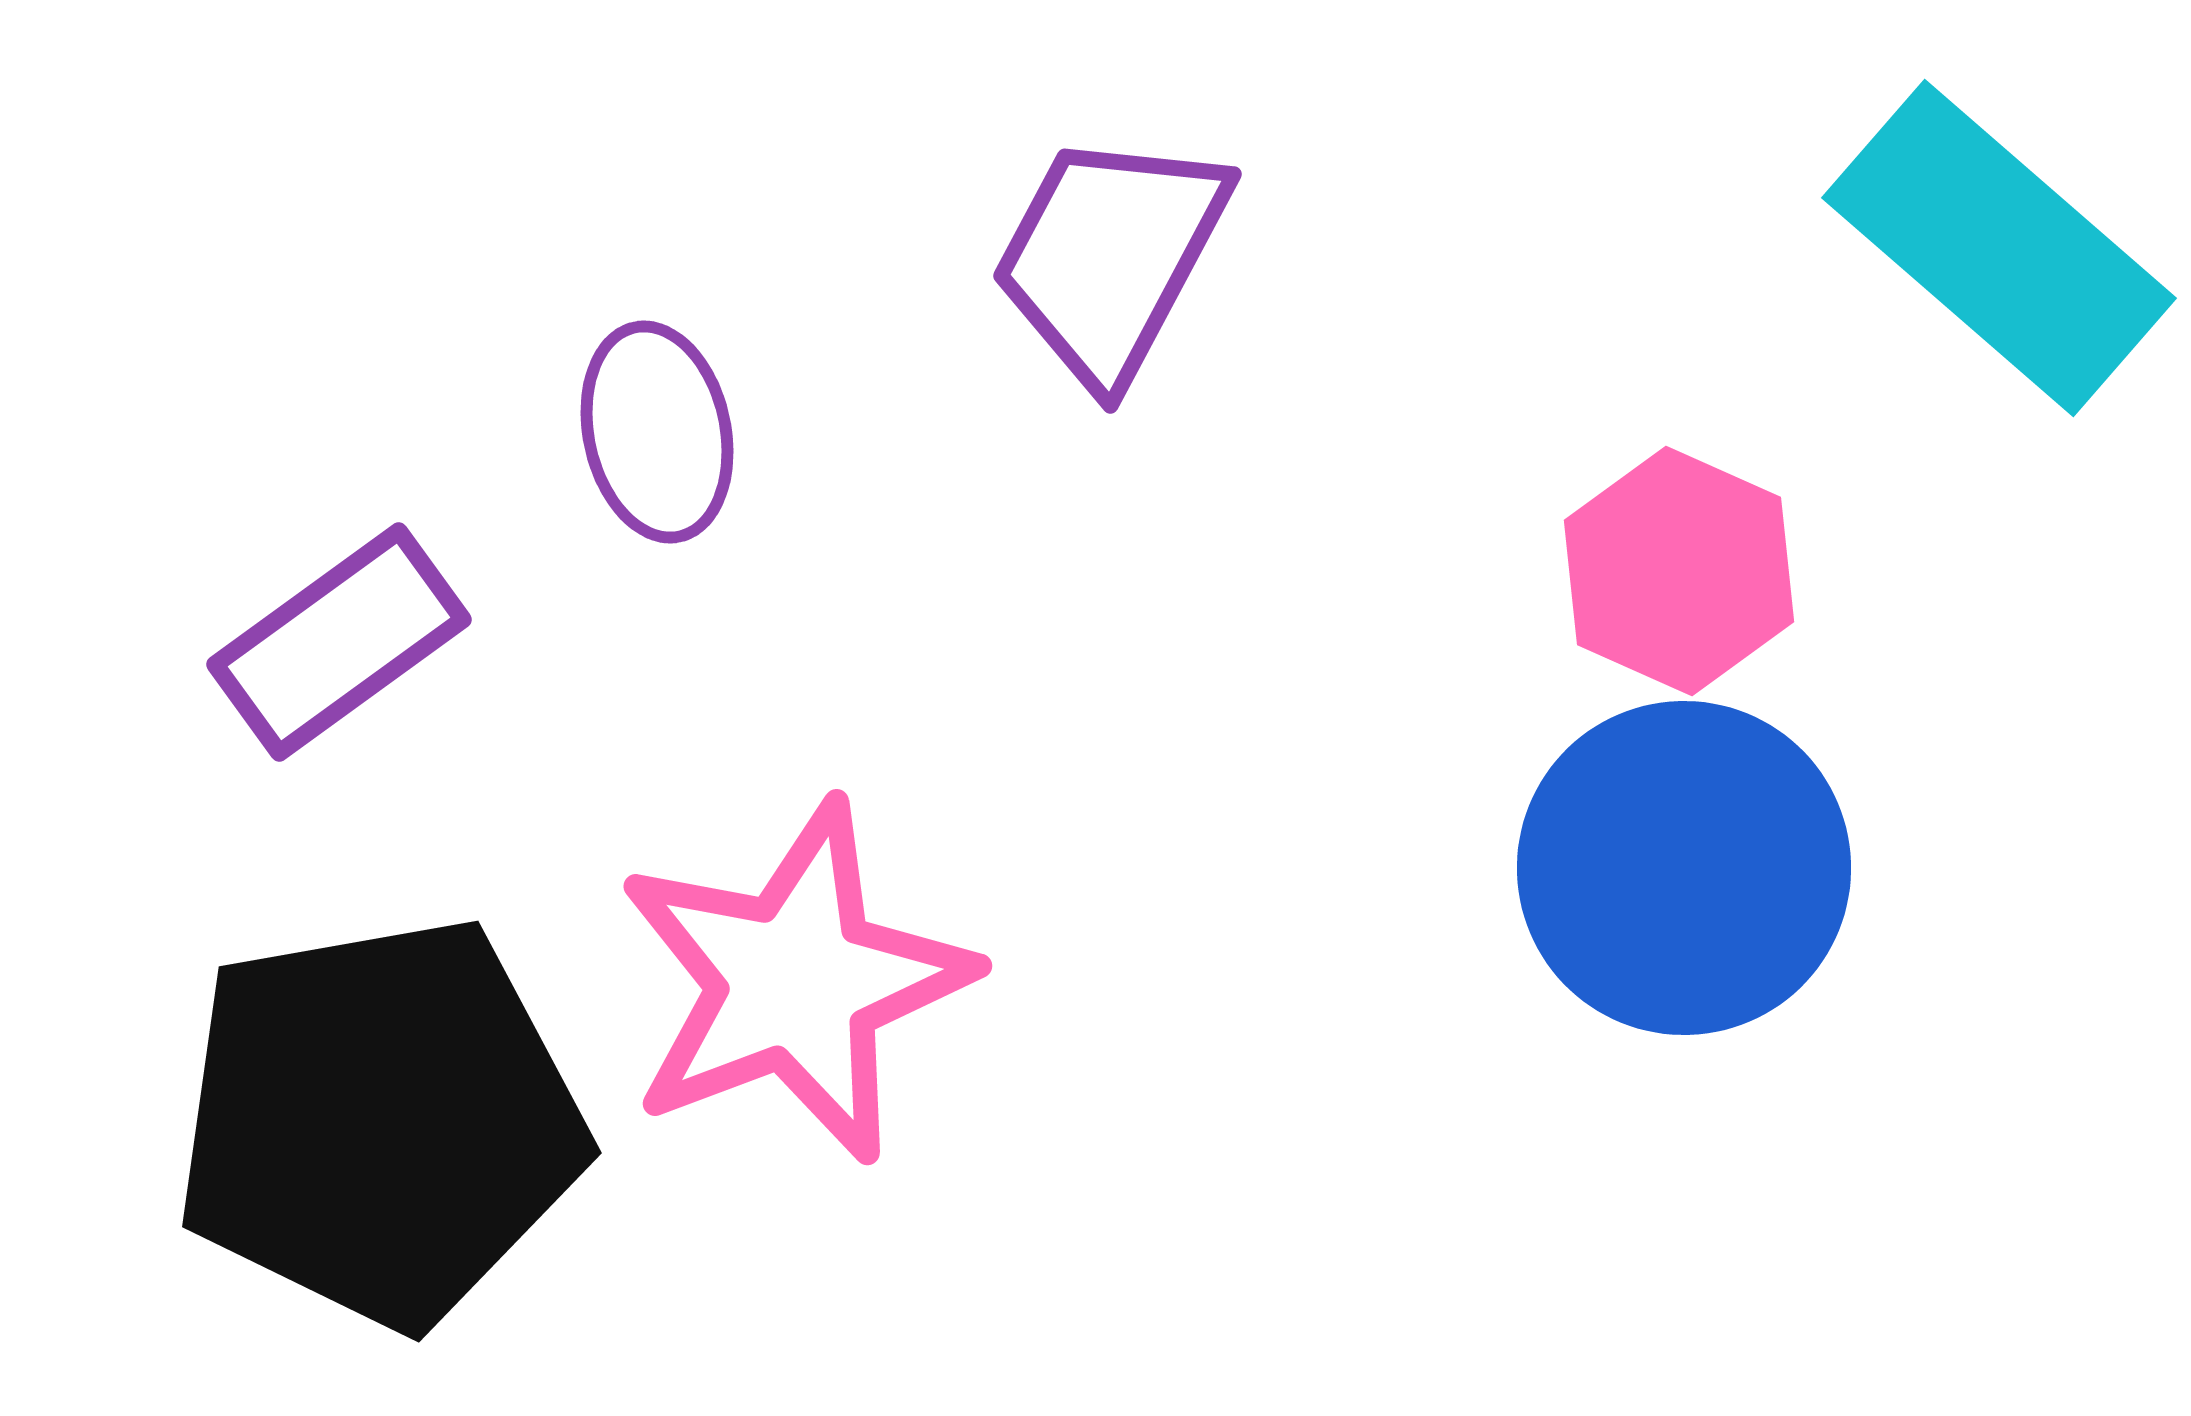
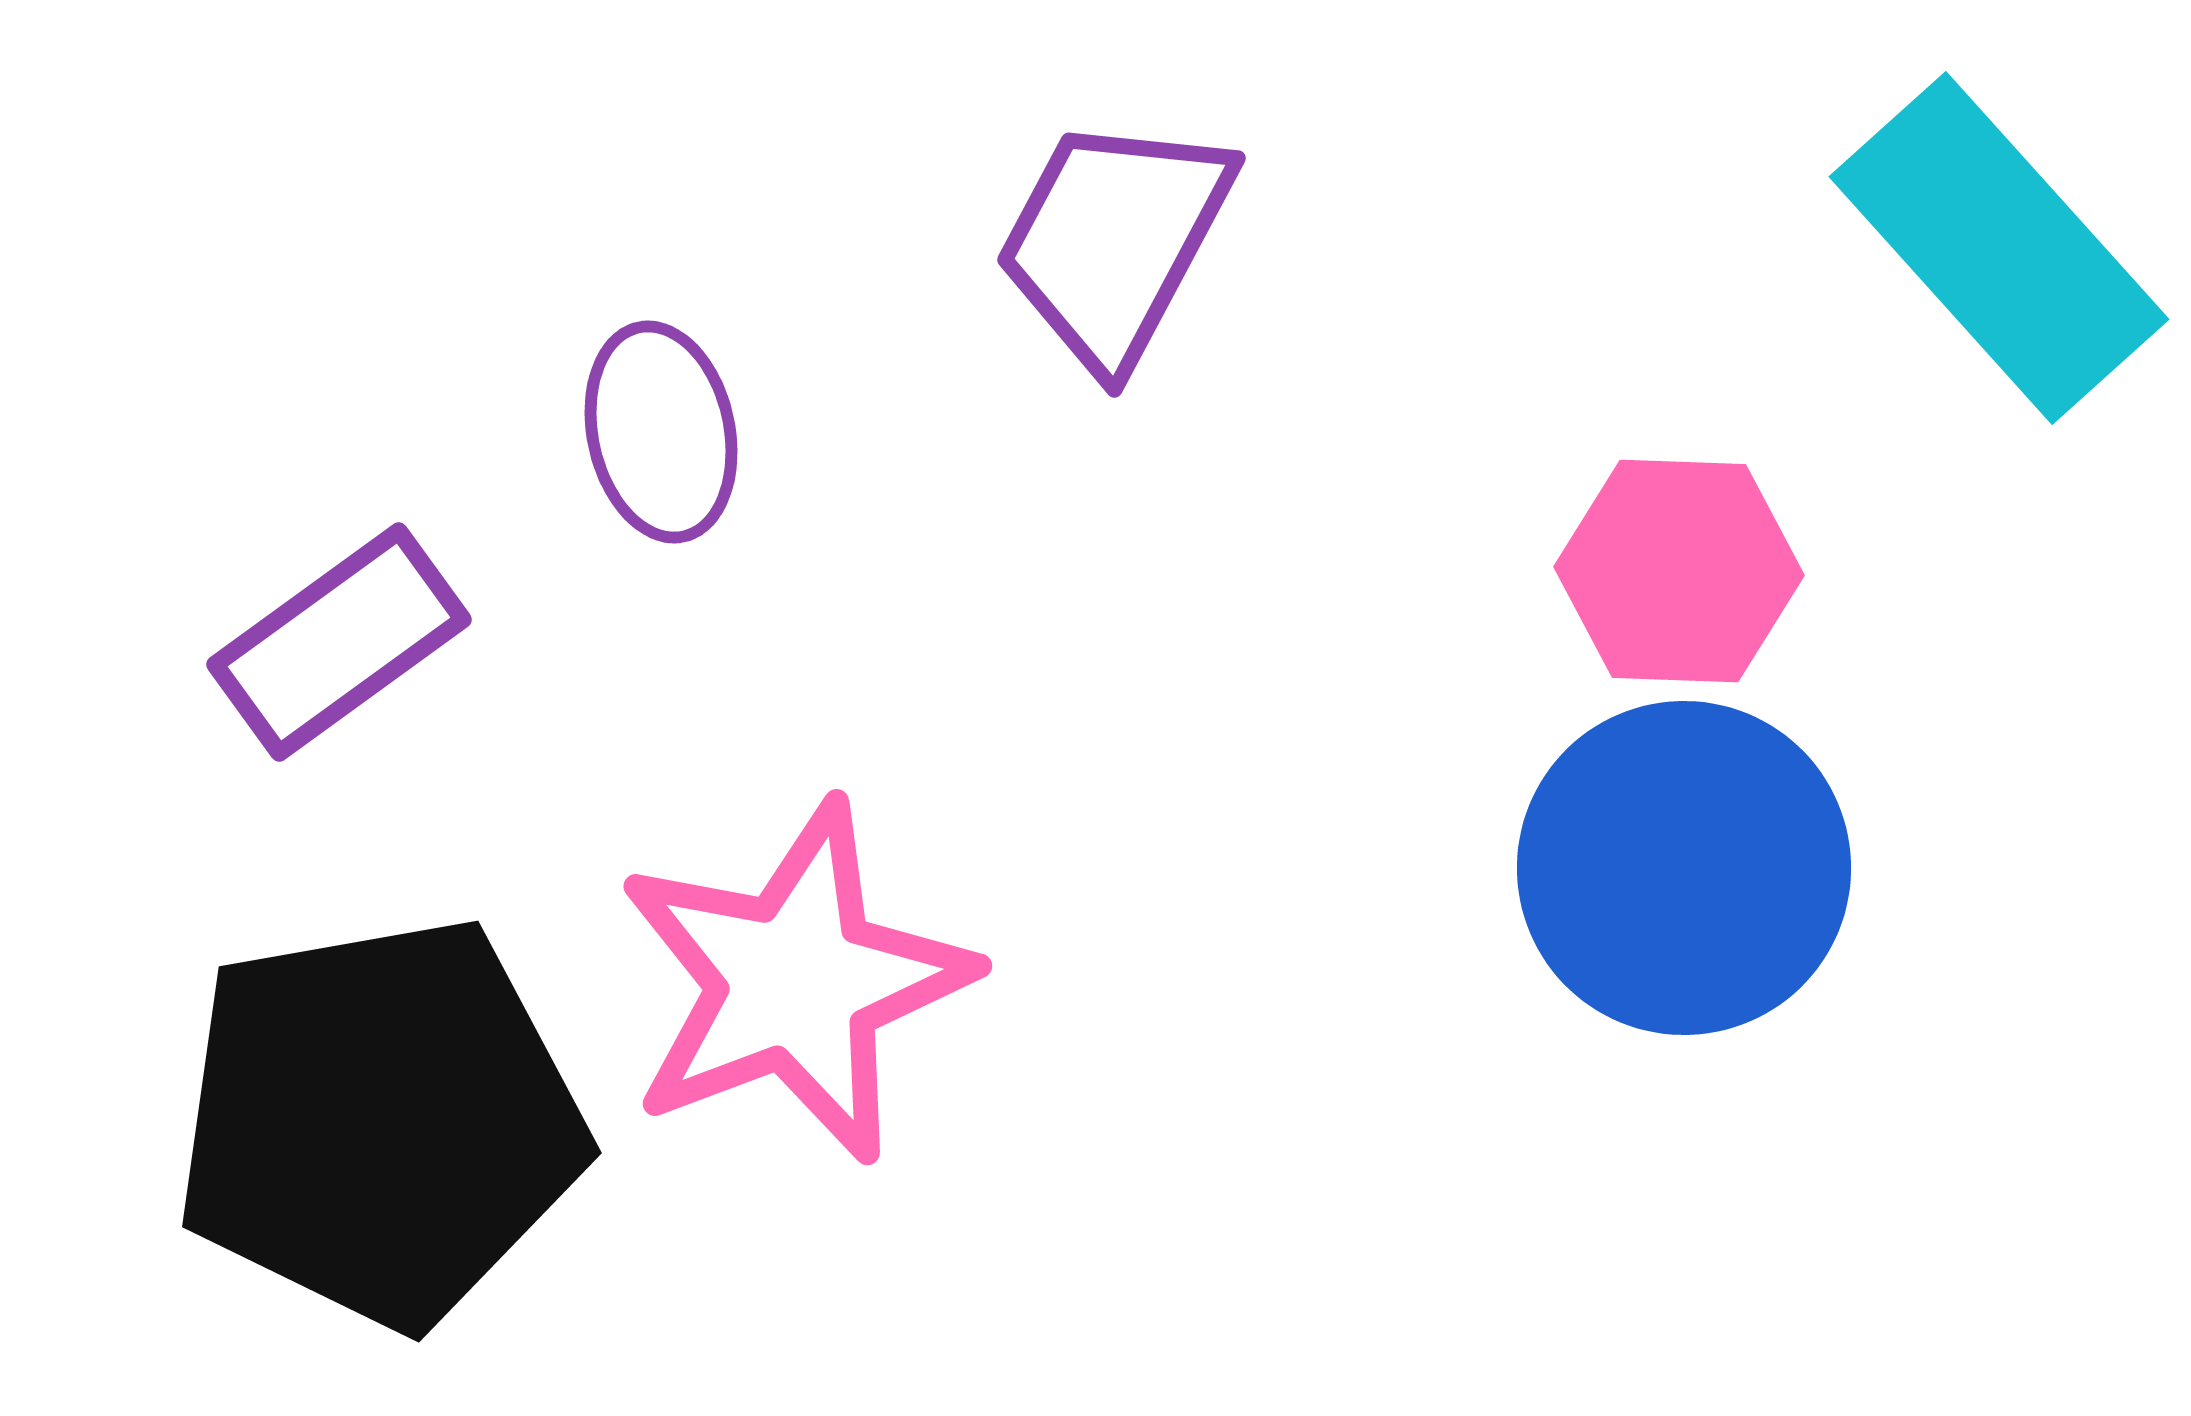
cyan rectangle: rotated 7 degrees clockwise
purple trapezoid: moved 4 px right, 16 px up
purple ellipse: moved 4 px right
pink hexagon: rotated 22 degrees counterclockwise
